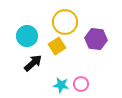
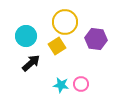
cyan circle: moved 1 px left
black arrow: moved 2 px left
